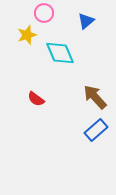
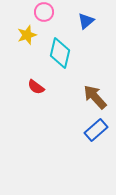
pink circle: moved 1 px up
cyan diamond: rotated 36 degrees clockwise
red semicircle: moved 12 px up
